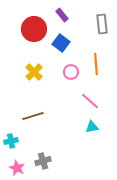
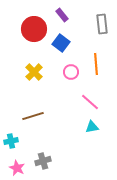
pink line: moved 1 px down
